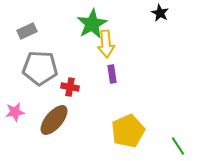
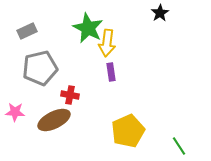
black star: rotated 12 degrees clockwise
green star: moved 4 px left, 4 px down; rotated 16 degrees counterclockwise
yellow arrow: moved 1 px right, 1 px up; rotated 12 degrees clockwise
gray pentagon: rotated 16 degrees counterclockwise
purple rectangle: moved 1 px left, 2 px up
red cross: moved 8 px down
pink star: rotated 12 degrees clockwise
brown ellipse: rotated 24 degrees clockwise
green line: moved 1 px right
